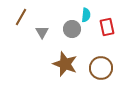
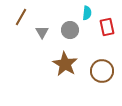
cyan semicircle: moved 1 px right, 2 px up
gray circle: moved 2 px left, 1 px down
brown star: rotated 10 degrees clockwise
brown circle: moved 1 px right, 3 px down
